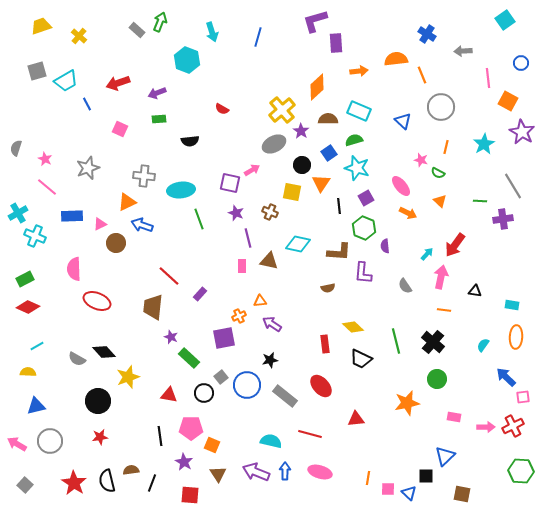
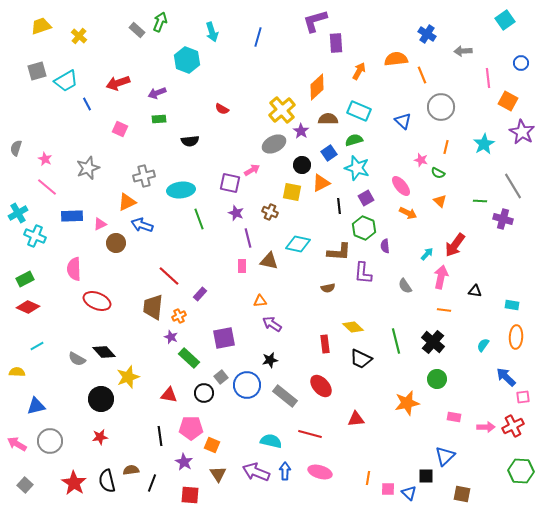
orange arrow at (359, 71): rotated 54 degrees counterclockwise
gray cross at (144, 176): rotated 20 degrees counterclockwise
orange triangle at (321, 183): rotated 30 degrees clockwise
purple cross at (503, 219): rotated 24 degrees clockwise
orange cross at (239, 316): moved 60 px left
yellow semicircle at (28, 372): moved 11 px left
black circle at (98, 401): moved 3 px right, 2 px up
